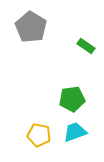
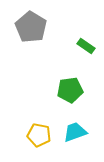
green pentagon: moved 2 px left, 9 px up
